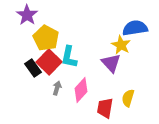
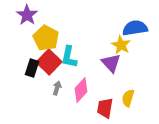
black rectangle: moved 1 px left; rotated 54 degrees clockwise
